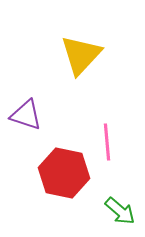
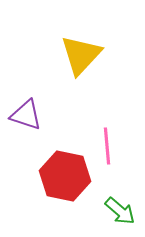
pink line: moved 4 px down
red hexagon: moved 1 px right, 3 px down
